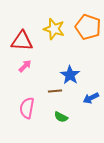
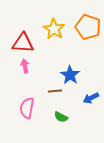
yellow star: rotated 15 degrees clockwise
red triangle: moved 1 px right, 2 px down
pink arrow: rotated 56 degrees counterclockwise
